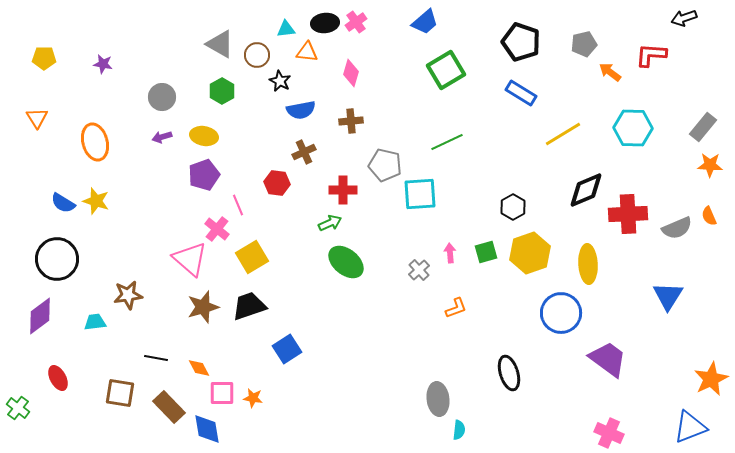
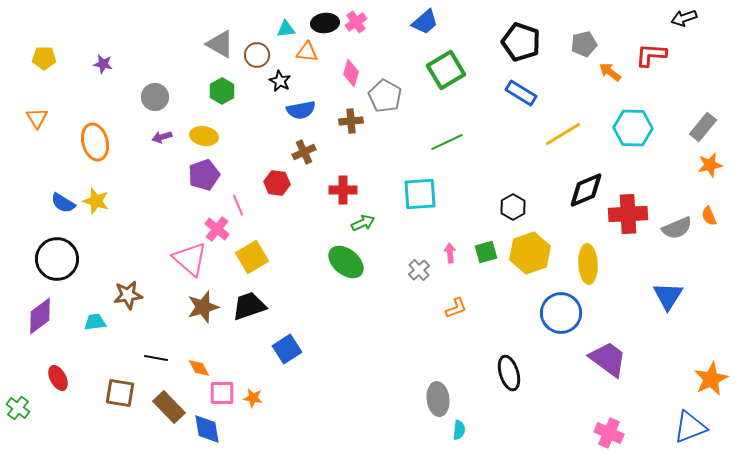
gray circle at (162, 97): moved 7 px left
gray pentagon at (385, 165): moved 69 px up; rotated 16 degrees clockwise
orange star at (710, 165): rotated 15 degrees counterclockwise
green arrow at (330, 223): moved 33 px right
